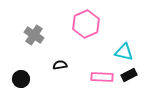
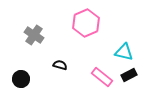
pink hexagon: moved 1 px up
black semicircle: rotated 24 degrees clockwise
pink rectangle: rotated 35 degrees clockwise
